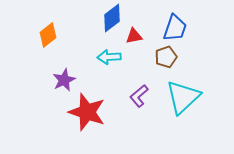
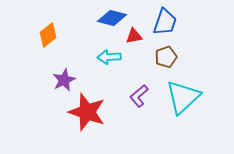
blue diamond: rotated 52 degrees clockwise
blue trapezoid: moved 10 px left, 6 px up
